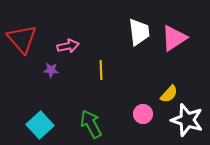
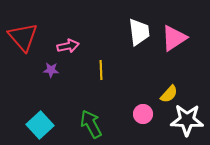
red triangle: moved 1 px right, 2 px up
white star: rotated 16 degrees counterclockwise
